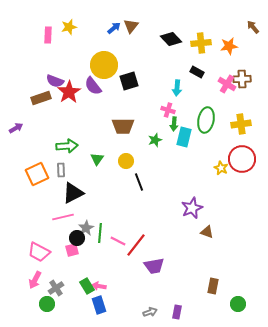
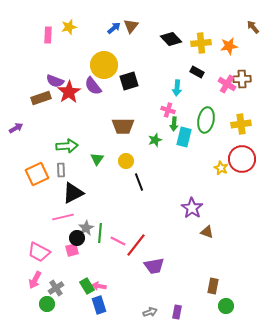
purple star at (192, 208): rotated 15 degrees counterclockwise
green circle at (238, 304): moved 12 px left, 2 px down
